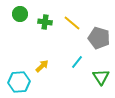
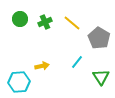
green circle: moved 5 px down
green cross: rotated 32 degrees counterclockwise
gray pentagon: rotated 15 degrees clockwise
yellow arrow: rotated 32 degrees clockwise
